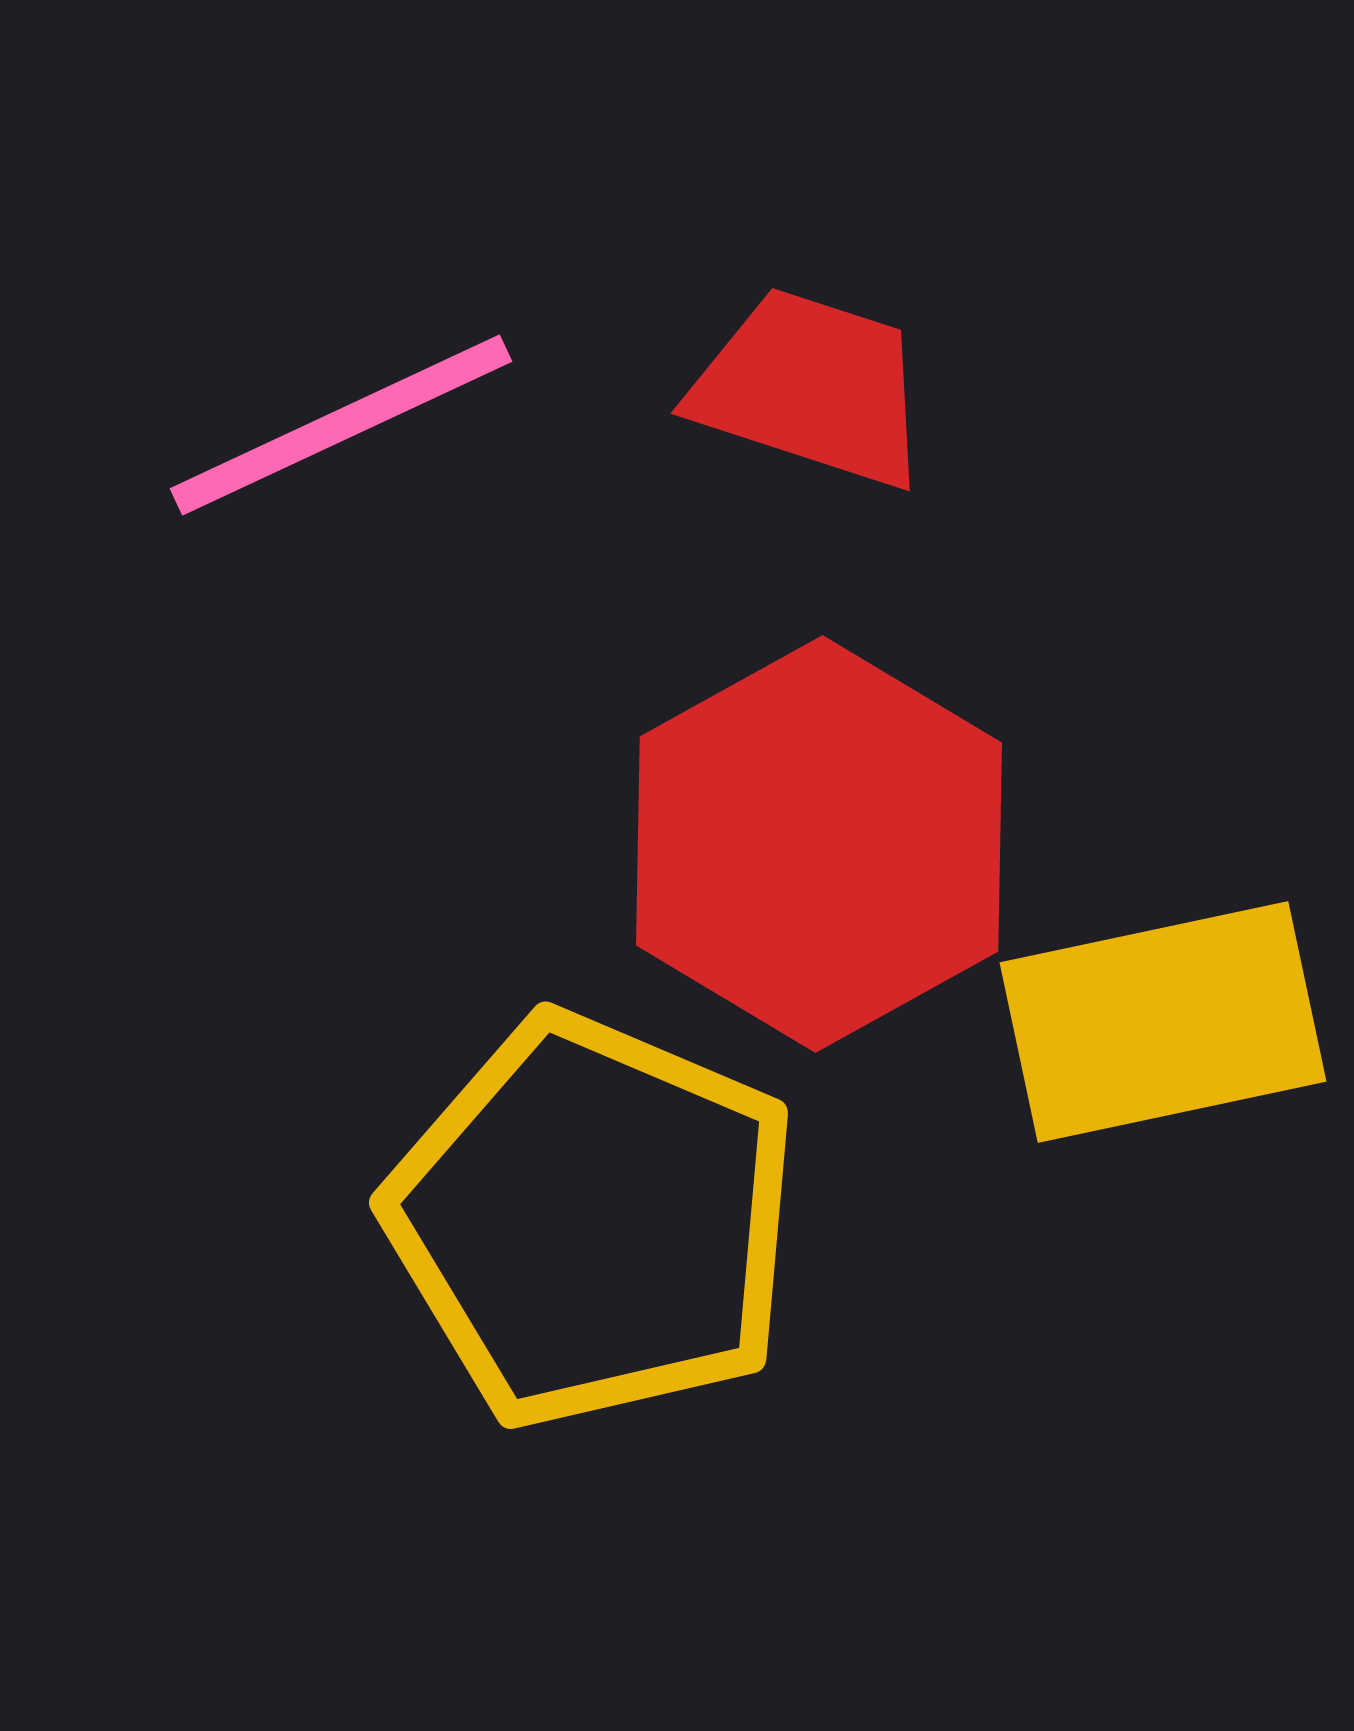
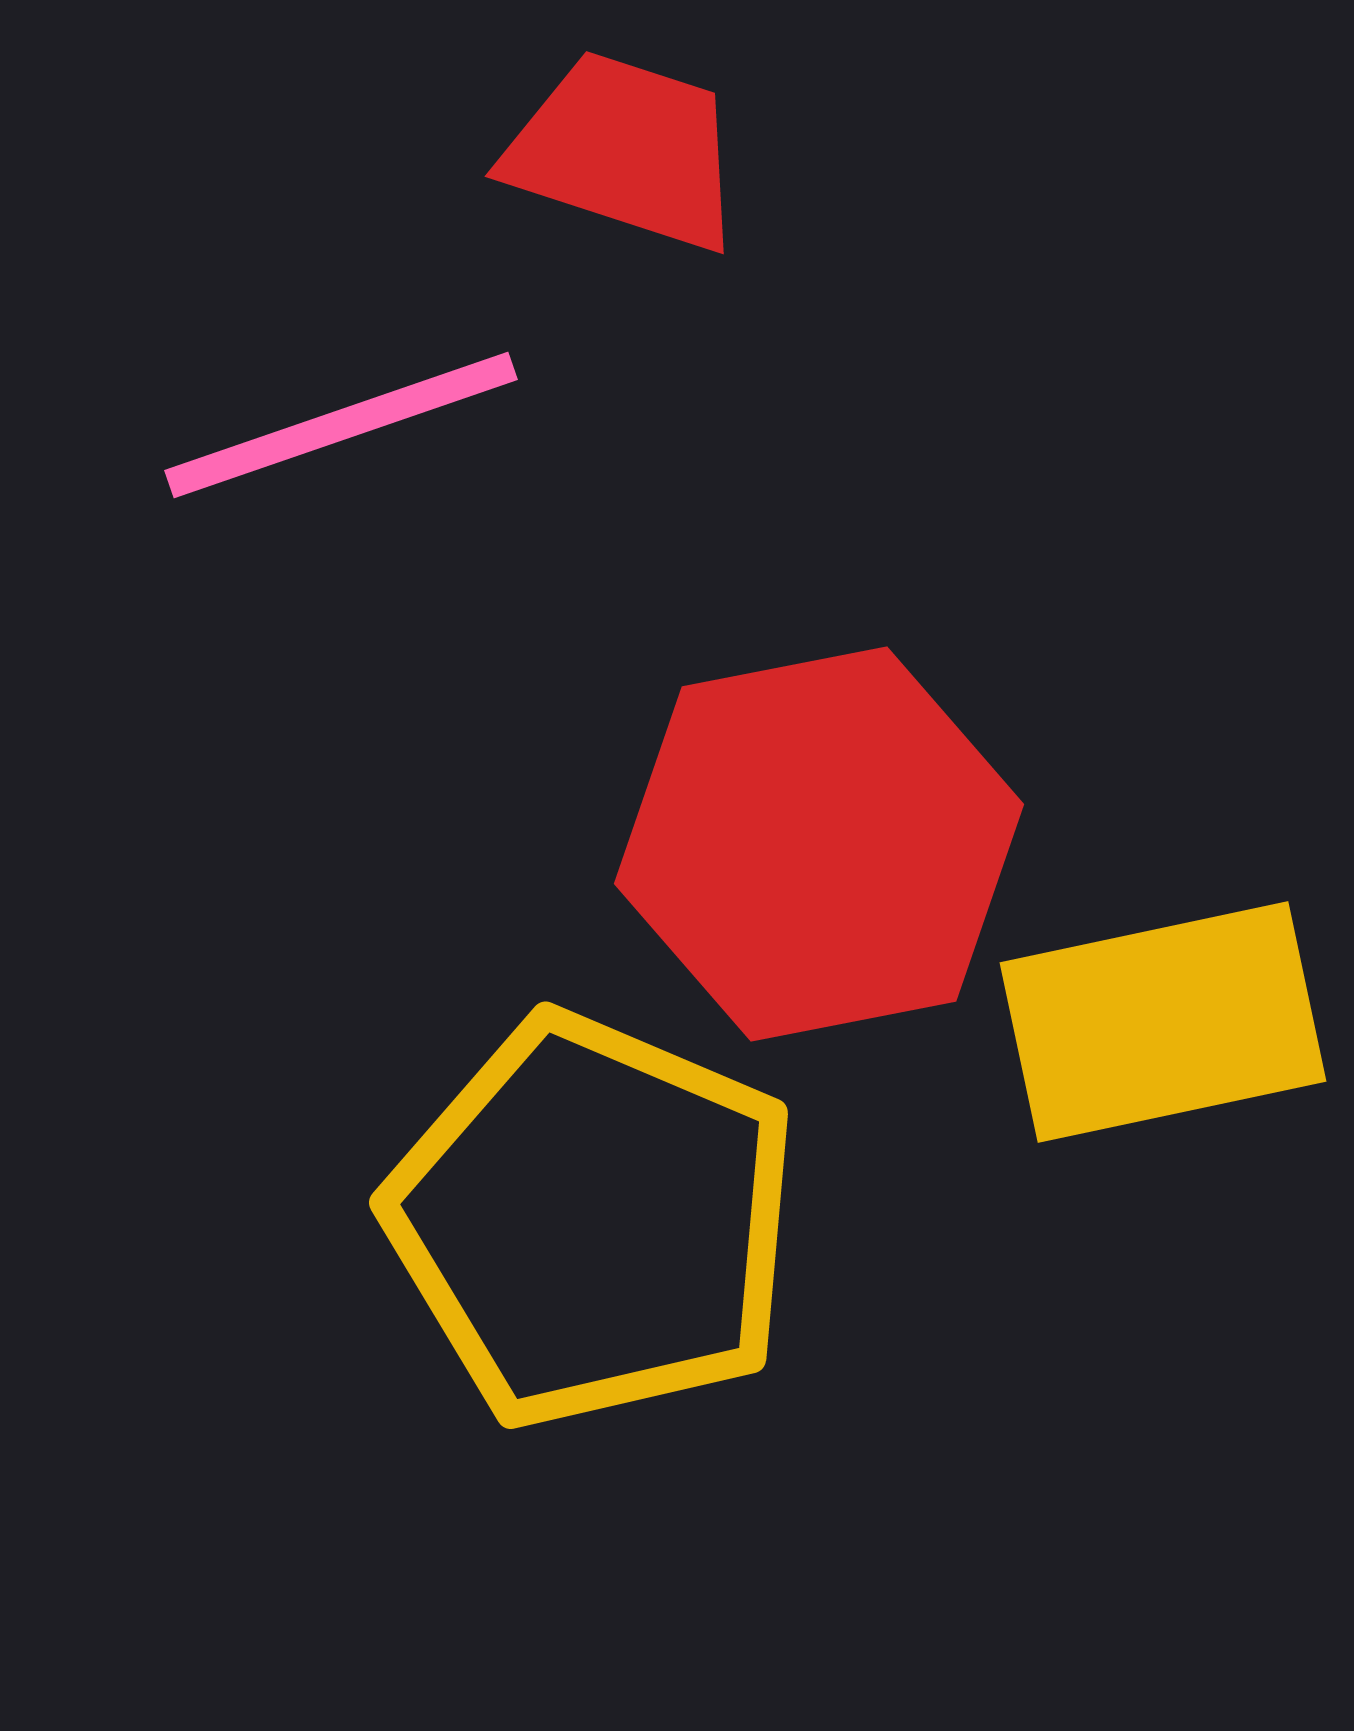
red trapezoid: moved 186 px left, 237 px up
pink line: rotated 6 degrees clockwise
red hexagon: rotated 18 degrees clockwise
